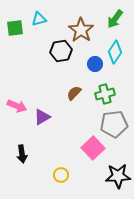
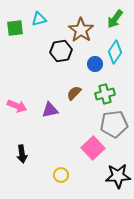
purple triangle: moved 8 px right, 7 px up; rotated 18 degrees clockwise
